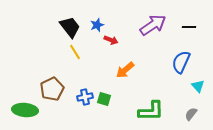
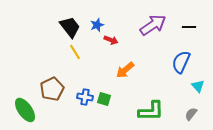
blue cross: rotated 21 degrees clockwise
green ellipse: rotated 50 degrees clockwise
